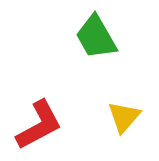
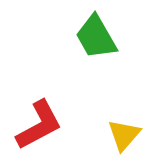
yellow triangle: moved 18 px down
